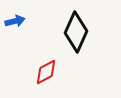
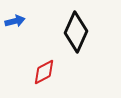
red diamond: moved 2 px left
